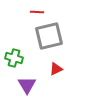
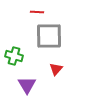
gray square: rotated 12 degrees clockwise
green cross: moved 2 px up
red triangle: rotated 24 degrees counterclockwise
